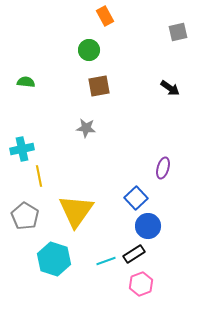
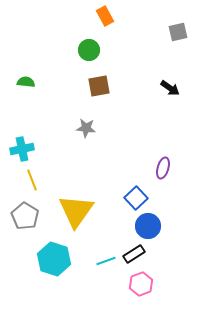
yellow line: moved 7 px left, 4 px down; rotated 10 degrees counterclockwise
